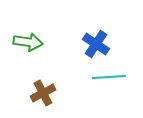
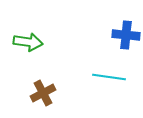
blue cross: moved 30 px right, 9 px up; rotated 28 degrees counterclockwise
cyan line: rotated 12 degrees clockwise
